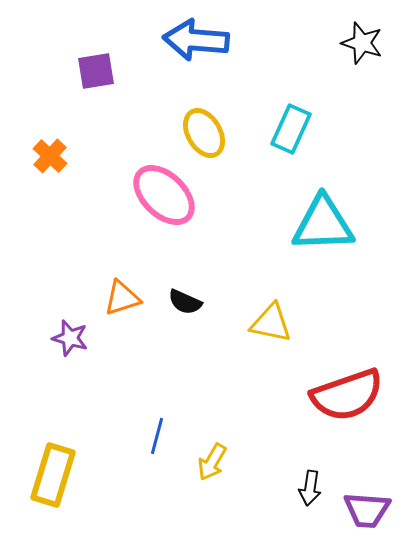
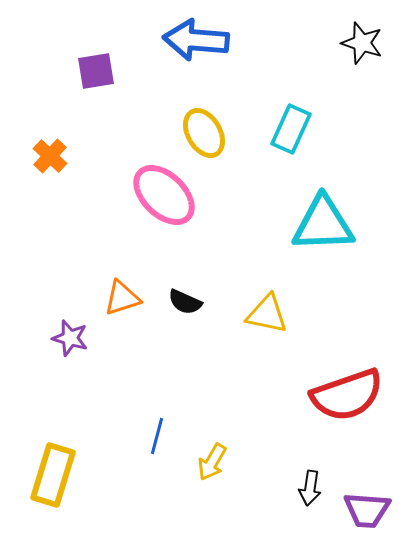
yellow triangle: moved 4 px left, 9 px up
